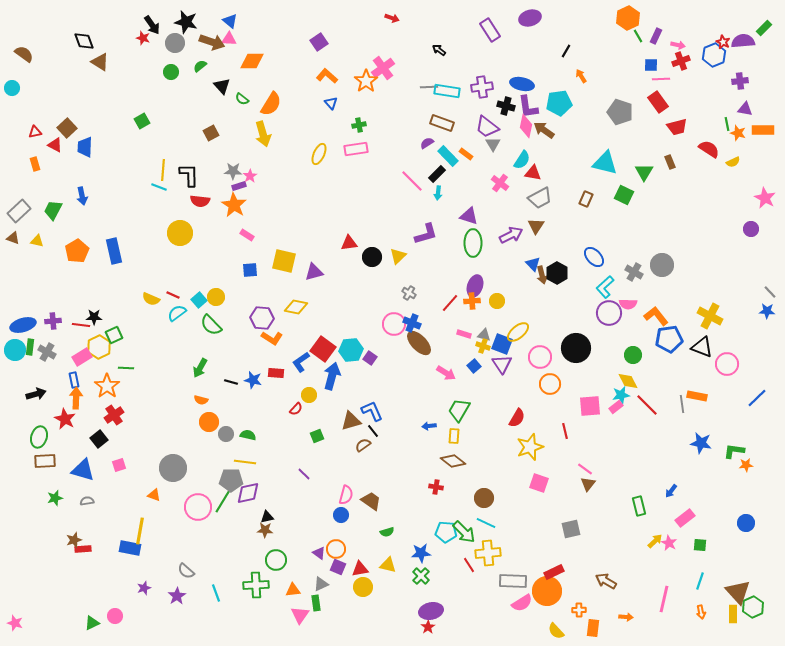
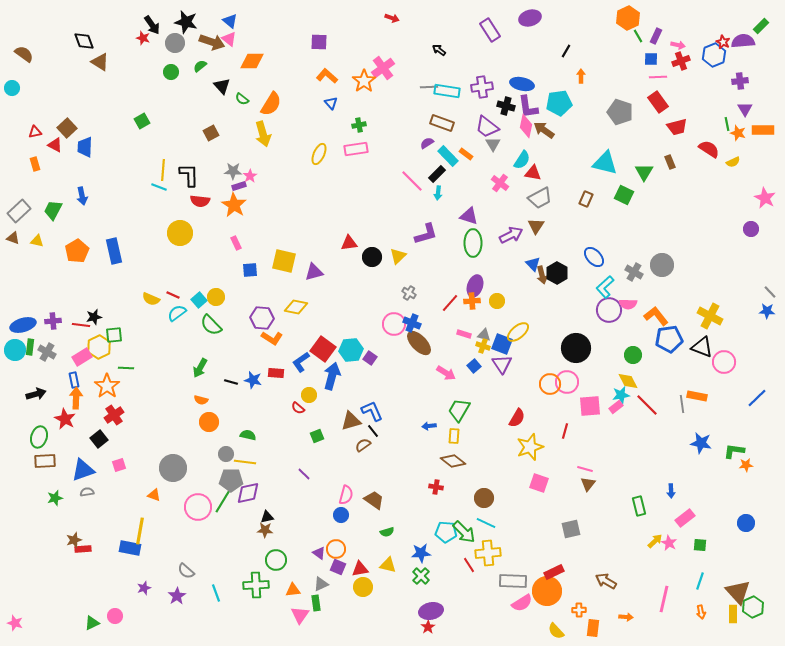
green rectangle at (764, 28): moved 3 px left, 2 px up
pink triangle at (229, 39): rotated 35 degrees clockwise
purple square at (319, 42): rotated 36 degrees clockwise
blue square at (651, 65): moved 6 px up
orange arrow at (581, 76): rotated 32 degrees clockwise
pink line at (661, 79): moved 3 px left, 2 px up
orange star at (366, 81): moved 2 px left
purple triangle at (745, 109): rotated 49 degrees clockwise
pink rectangle at (247, 235): moved 11 px left, 8 px down; rotated 32 degrees clockwise
purple circle at (609, 313): moved 3 px up
black star at (94, 317): rotated 14 degrees counterclockwise
green square at (114, 335): rotated 18 degrees clockwise
pink circle at (540, 357): moved 27 px right, 25 px down
pink circle at (727, 364): moved 3 px left, 2 px up
red semicircle at (296, 409): moved 2 px right, 1 px up; rotated 88 degrees clockwise
red line at (565, 431): rotated 28 degrees clockwise
gray circle at (226, 434): moved 20 px down
pink line at (585, 469): rotated 21 degrees counterclockwise
blue triangle at (83, 470): rotated 35 degrees counterclockwise
blue arrow at (671, 491): rotated 40 degrees counterclockwise
gray semicircle at (87, 501): moved 9 px up
brown trapezoid at (371, 501): moved 3 px right, 1 px up
